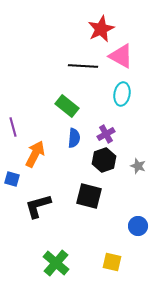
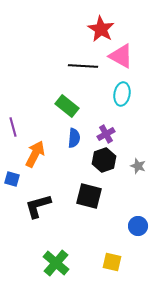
red star: rotated 16 degrees counterclockwise
